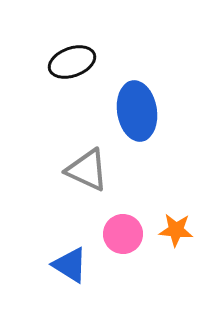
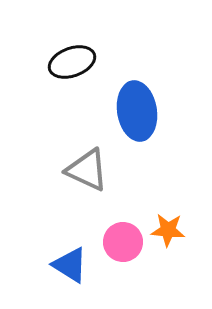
orange star: moved 8 px left
pink circle: moved 8 px down
